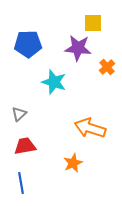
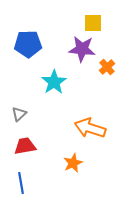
purple star: moved 4 px right, 1 px down
cyan star: rotated 20 degrees clockwise
